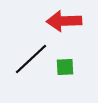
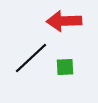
black line: moved 1 px up
